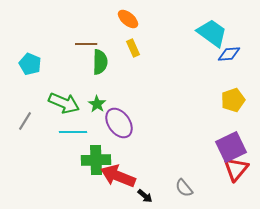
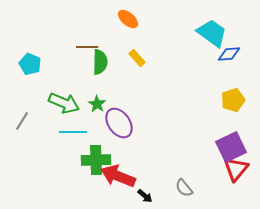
brown line: moved 1 px right, 3 px down
yellow rectangle: moved 4 px right, 10 px down; rotated 18 degrees counterclockwise
gray line: moved 3 px left
